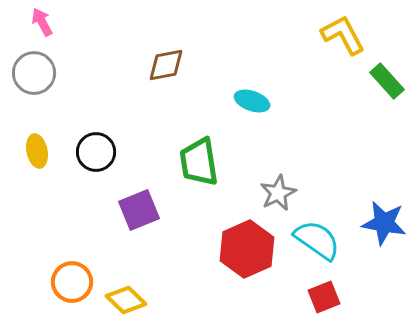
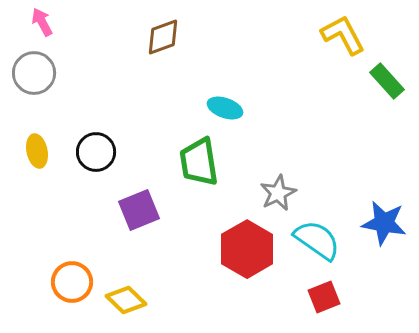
brown diamond: moved 3 px left, 28 px up; rotated 9 degrees counterclockwise
cyan ellipse: moved 27 px left, 7 px down
red hexagon: rotated 6 degrees counterclockwise
